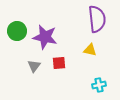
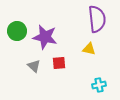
yellow triangle: moved 1 px left, 1 px up
gray triangle: rotated 24 degrees counterclockwise
